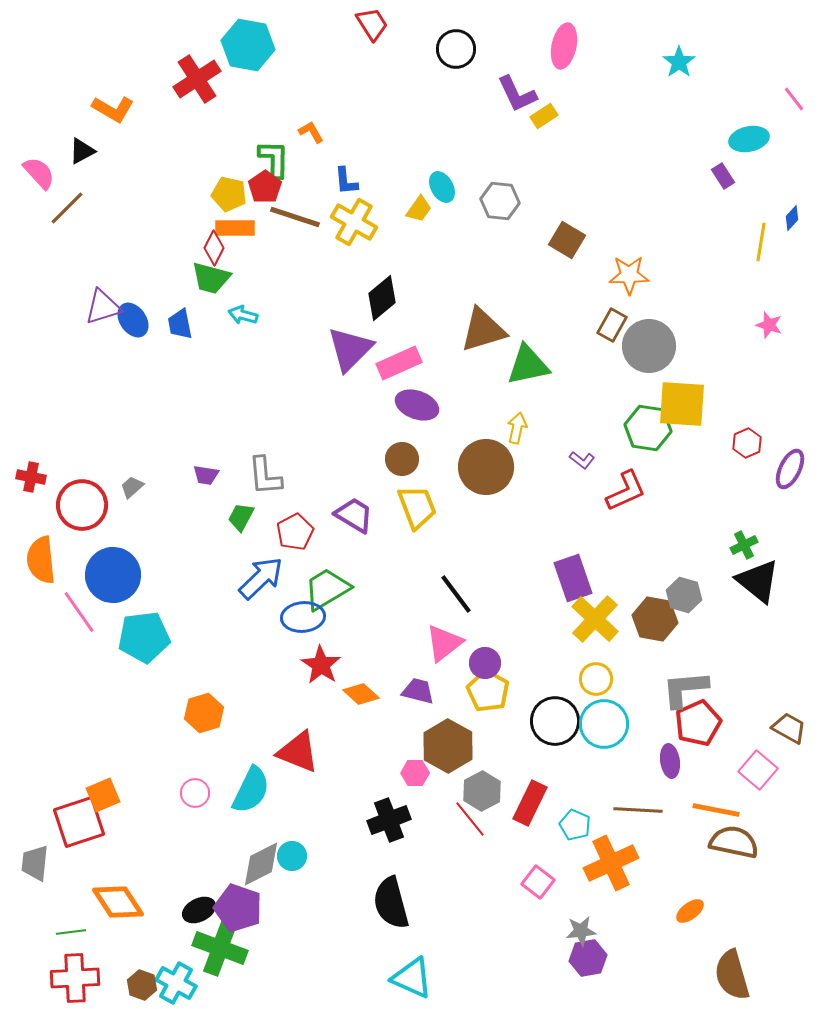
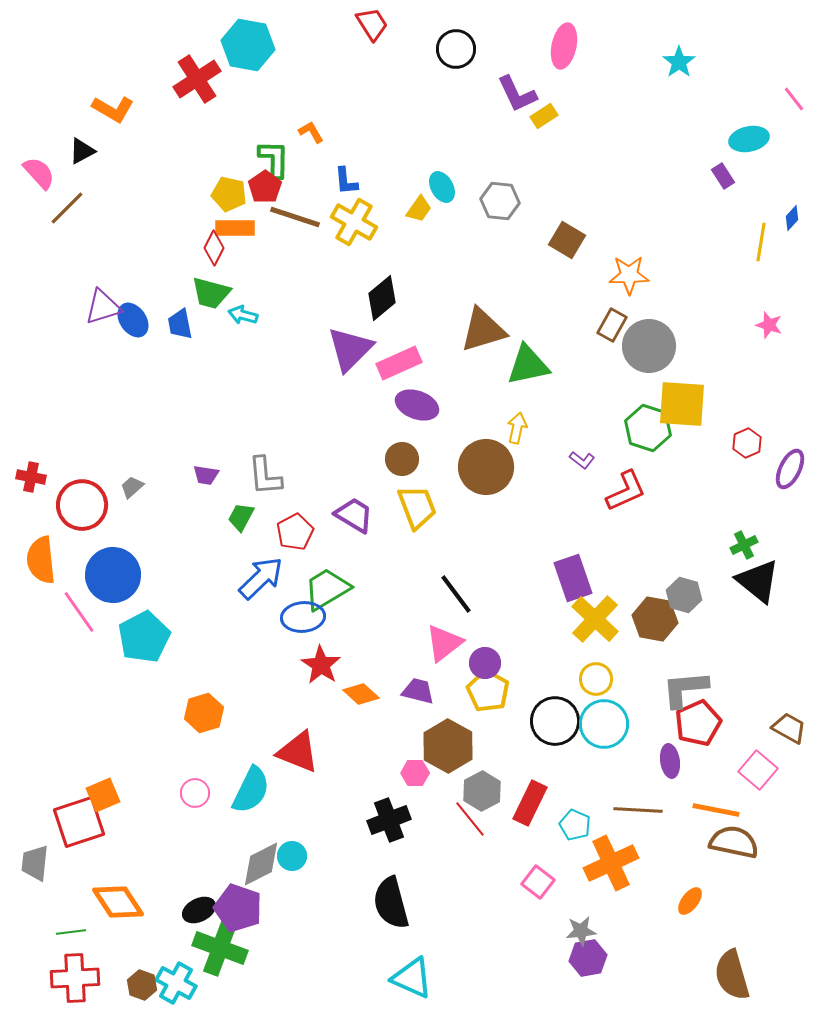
green trapezoid at (211, 278): moved 15 px down
green hexagon at (648, 428): rotated 9 degrees clockwise
cyan pentagon at (144, 637): rotated 21 degrees counterclockwise
orange ellipse at (690, 911): moved 10 px up; rotated 16 degrees counterclockwise
